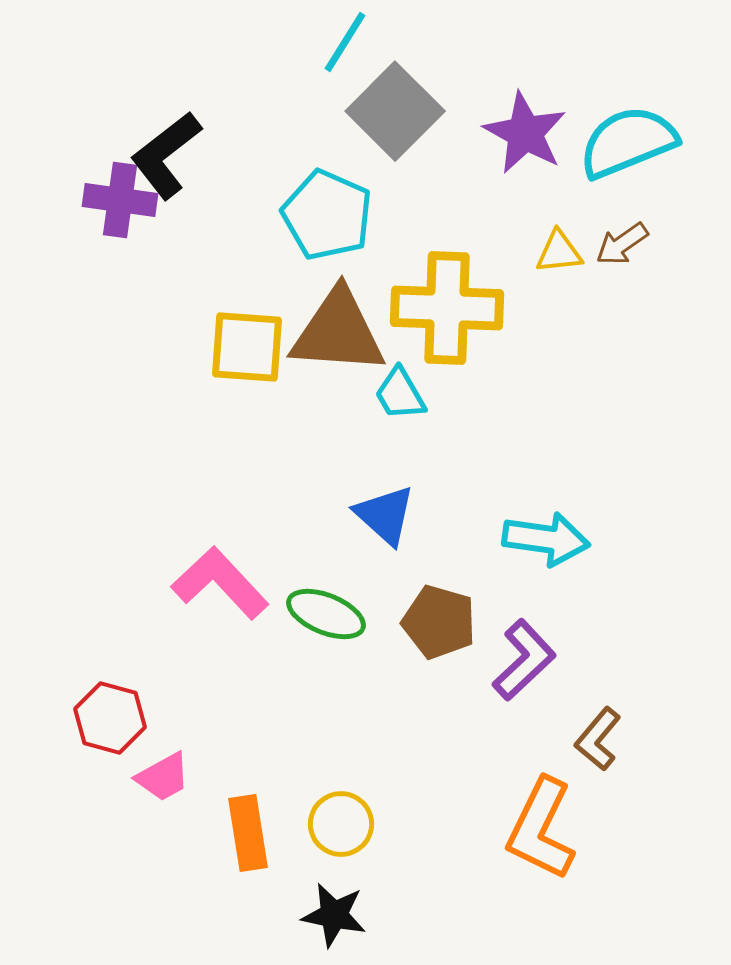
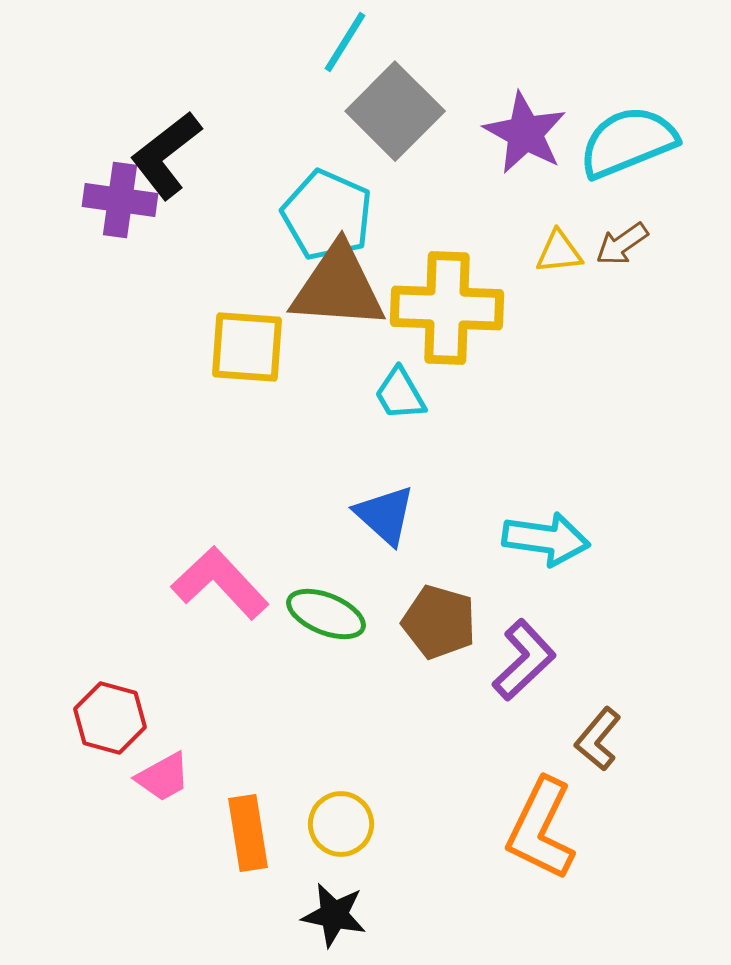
brown triangle: moved 45 px up
